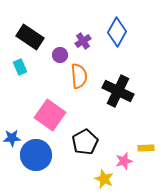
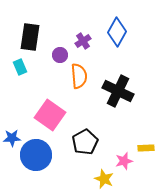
black rectangle: rotated 64 degrees clockwise
